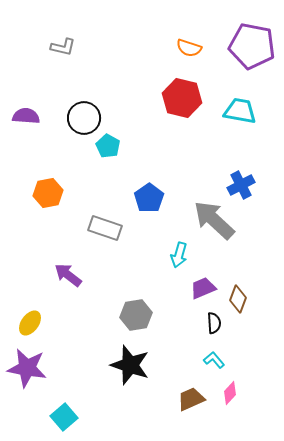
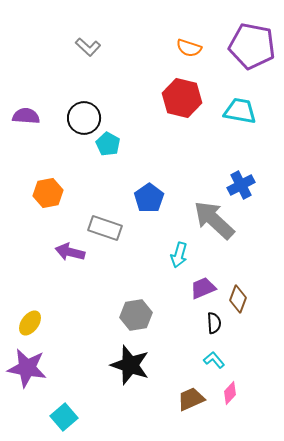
gray L-shape: moved 25 px right; rotated 30 degrees clockwise
cyan pentagon: moved 2 px up
purple arrow: moved 2 px right, 23 px up; rotated 24 degrees counterclockwise
